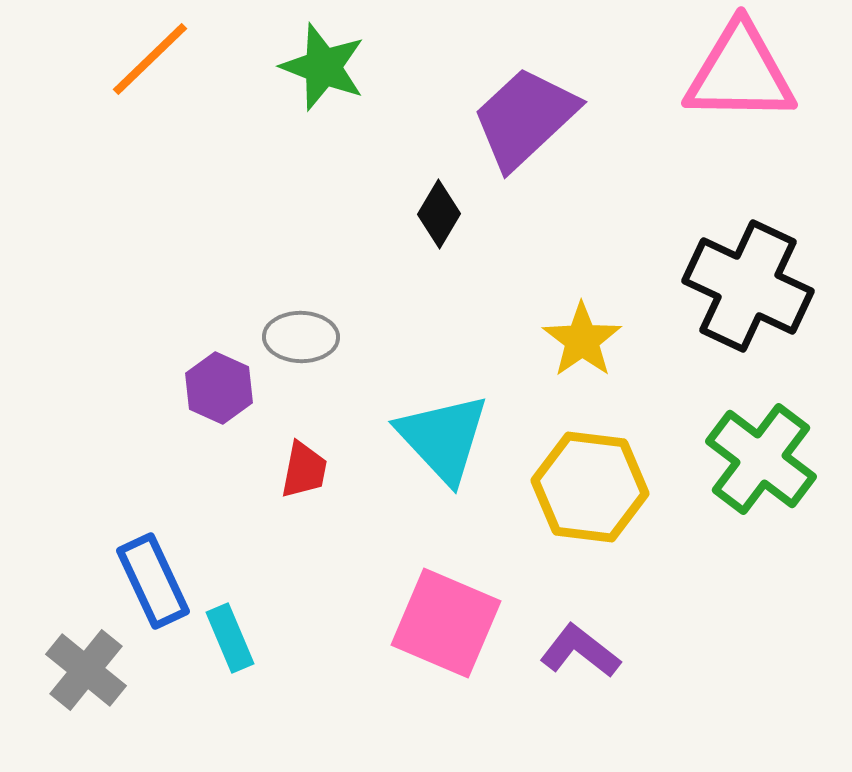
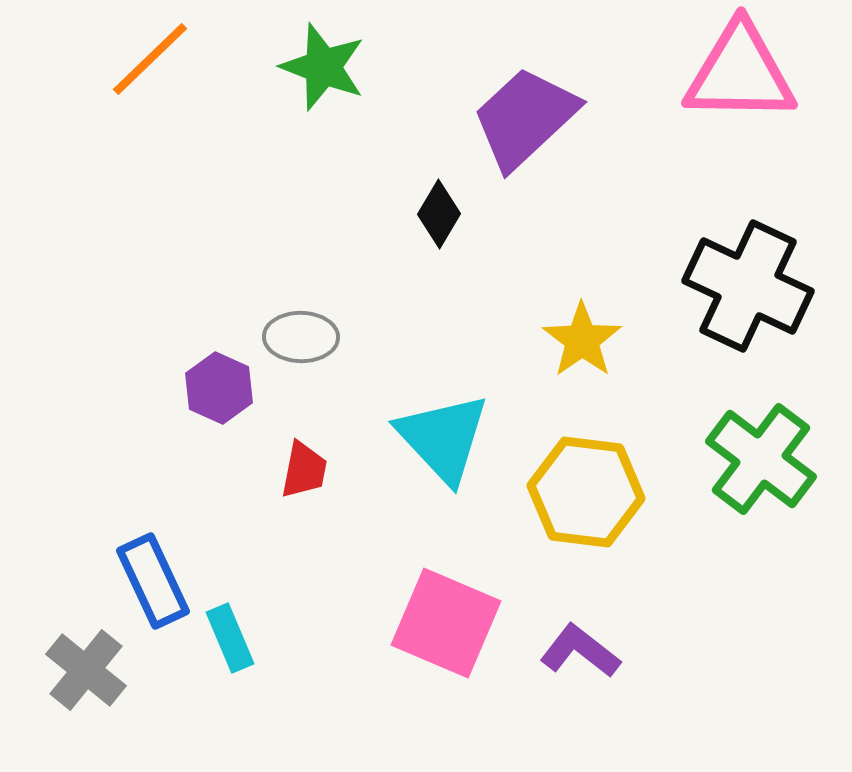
yellow hexagon: moved 4 px left, 5 px down
